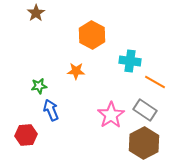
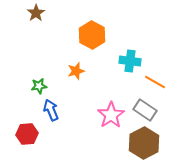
orange star: rotated 18 degrees counterclockwise
red hexagon: moved 1 px right, 1 px up
